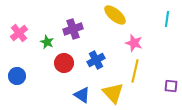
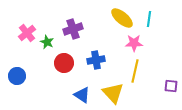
yellow ellipse: moved 7 px right, 3 px down
cyan line: moved 18 px left
pink cross: moved 8 px right
pink star: rotated 18 degrees counterclockwise
blue cross: rotated 18 degrees clockwise
